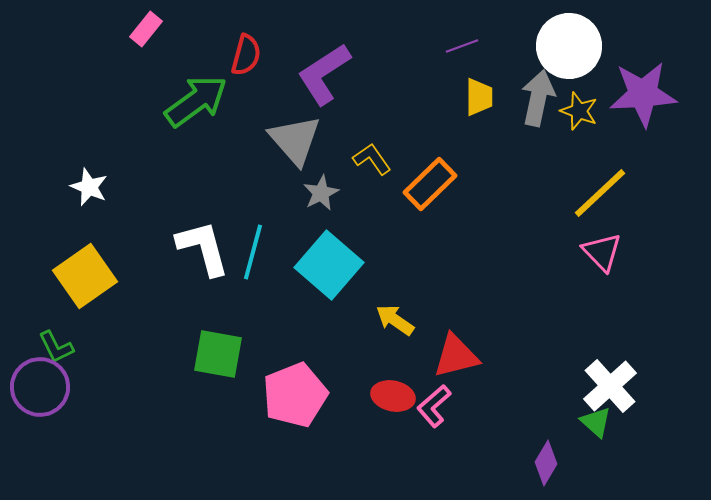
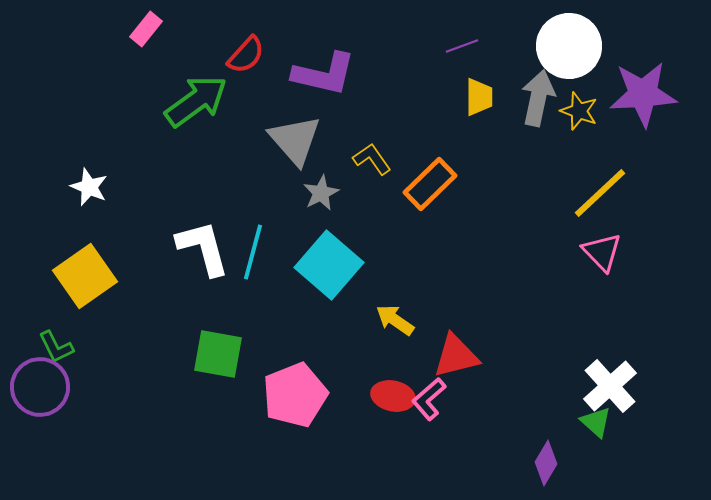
red semicircle: rotated 27 degrees clockwise
purple L-shape: rotated 134 degrees counterclockwise
pink L-shape: moved 5 px left, 7 px up
